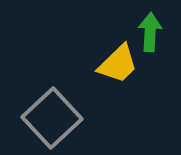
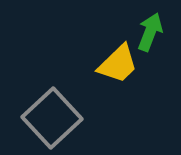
green arrow: rotated 18 degrees clockwise
